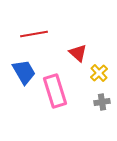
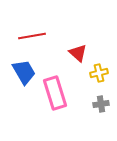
red line: moved 2 px left, 2 px down
yellow cross: rotated 30 degrees clockwise
pink rectangle: moved 2 px down
gray cross: moved 1 px left, 2 px down
